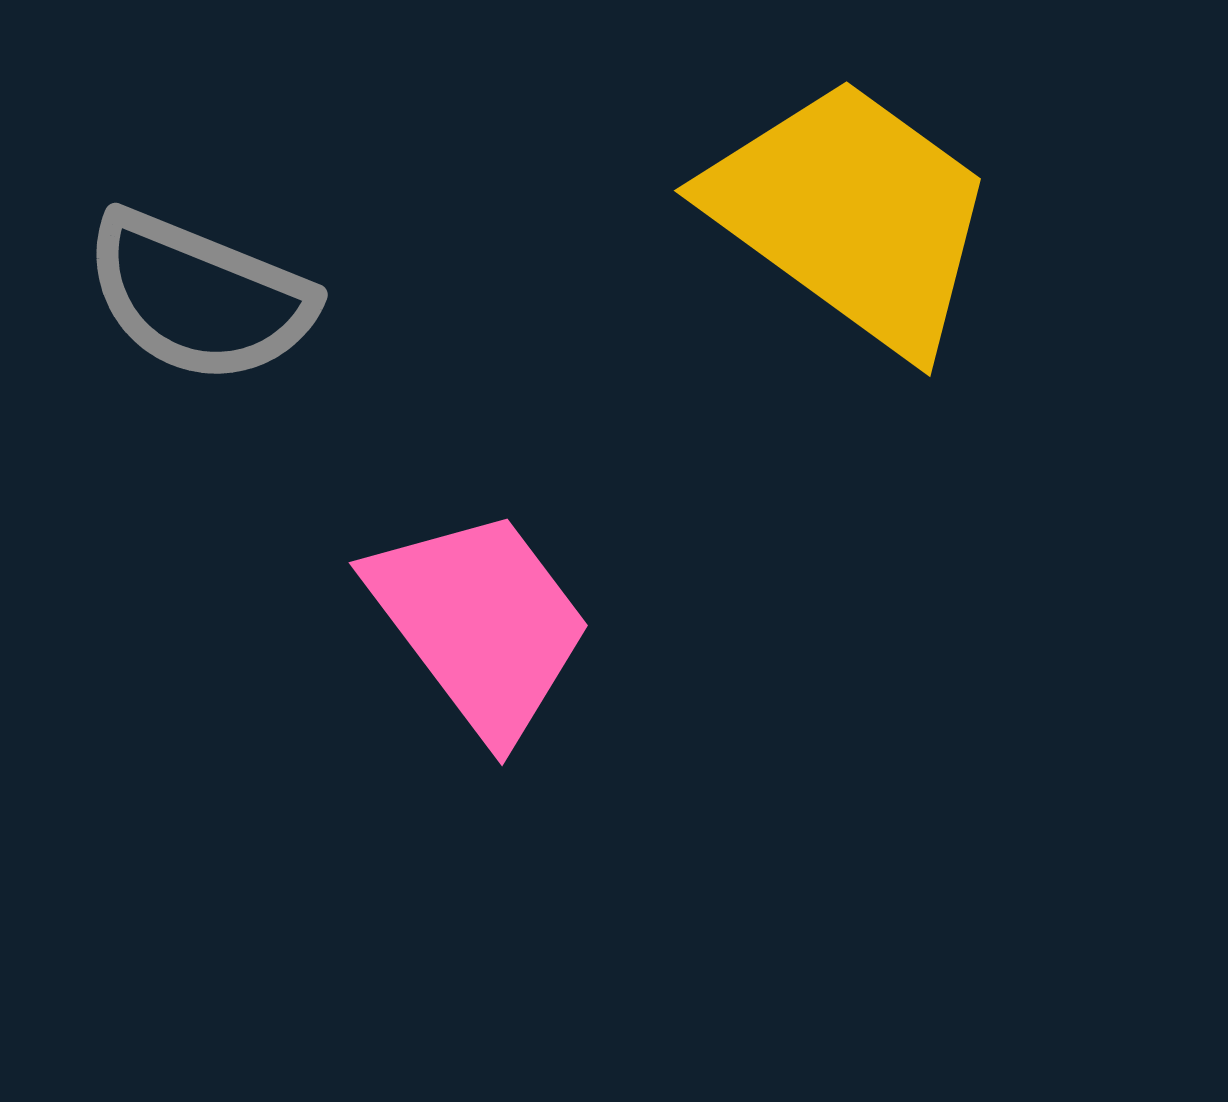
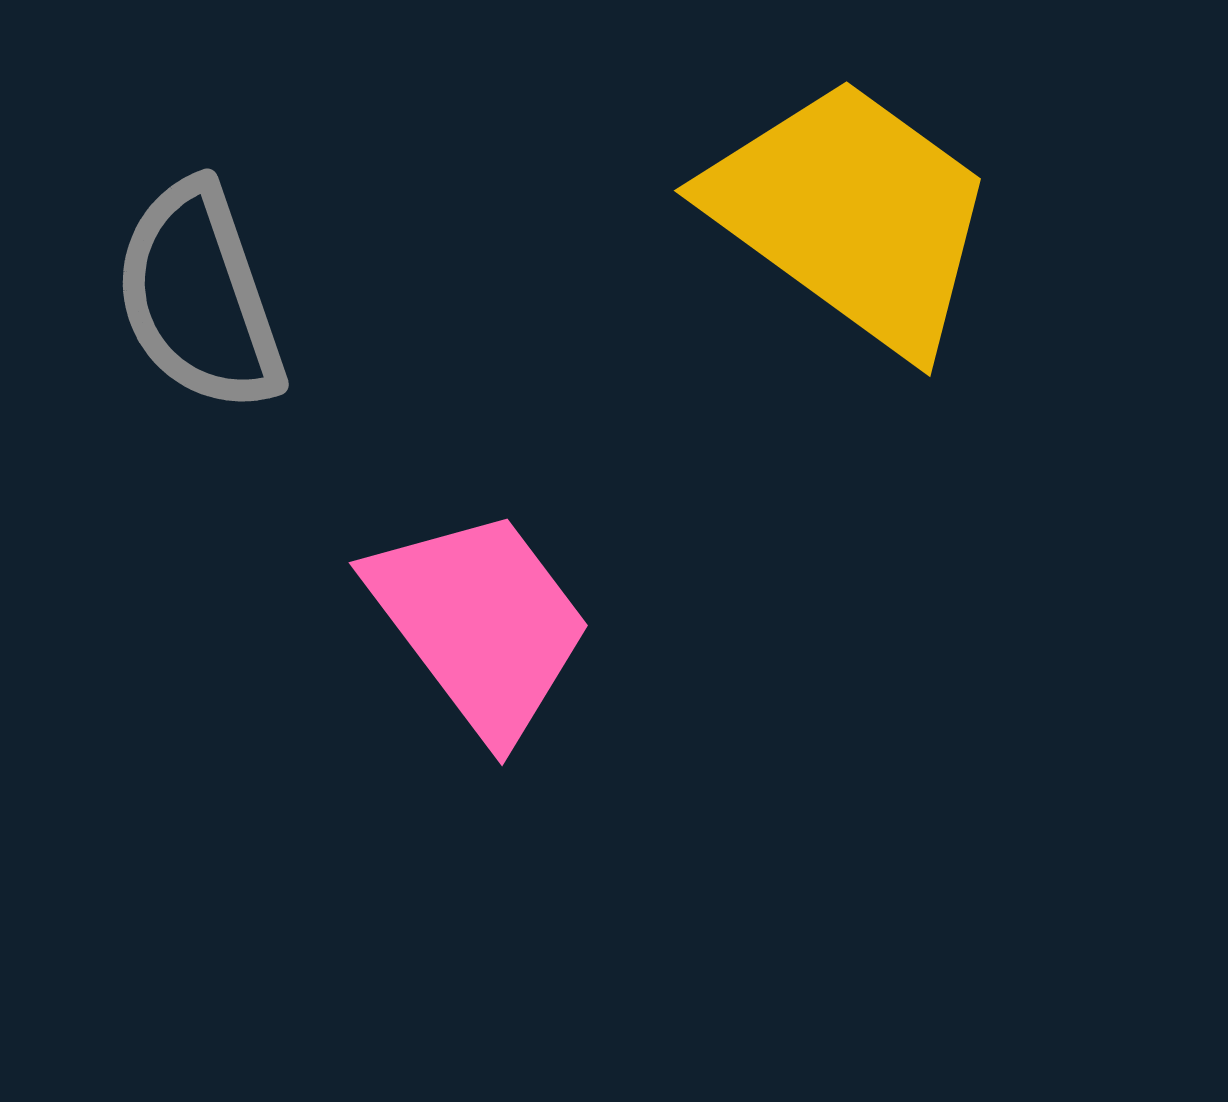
gray semicircle: rotated 49 degrees clockwise
